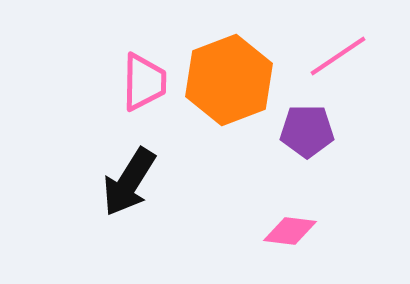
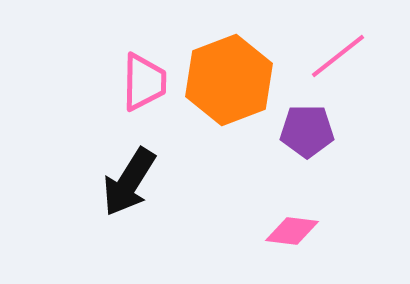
pink line: rotated 4 degrees counterclockwise
pink diamond: moved 2 px right
